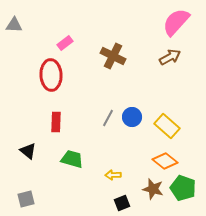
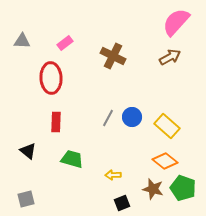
gray triangle: moved 8 px right, 16 px down
red ellipse: moved 3 px down
